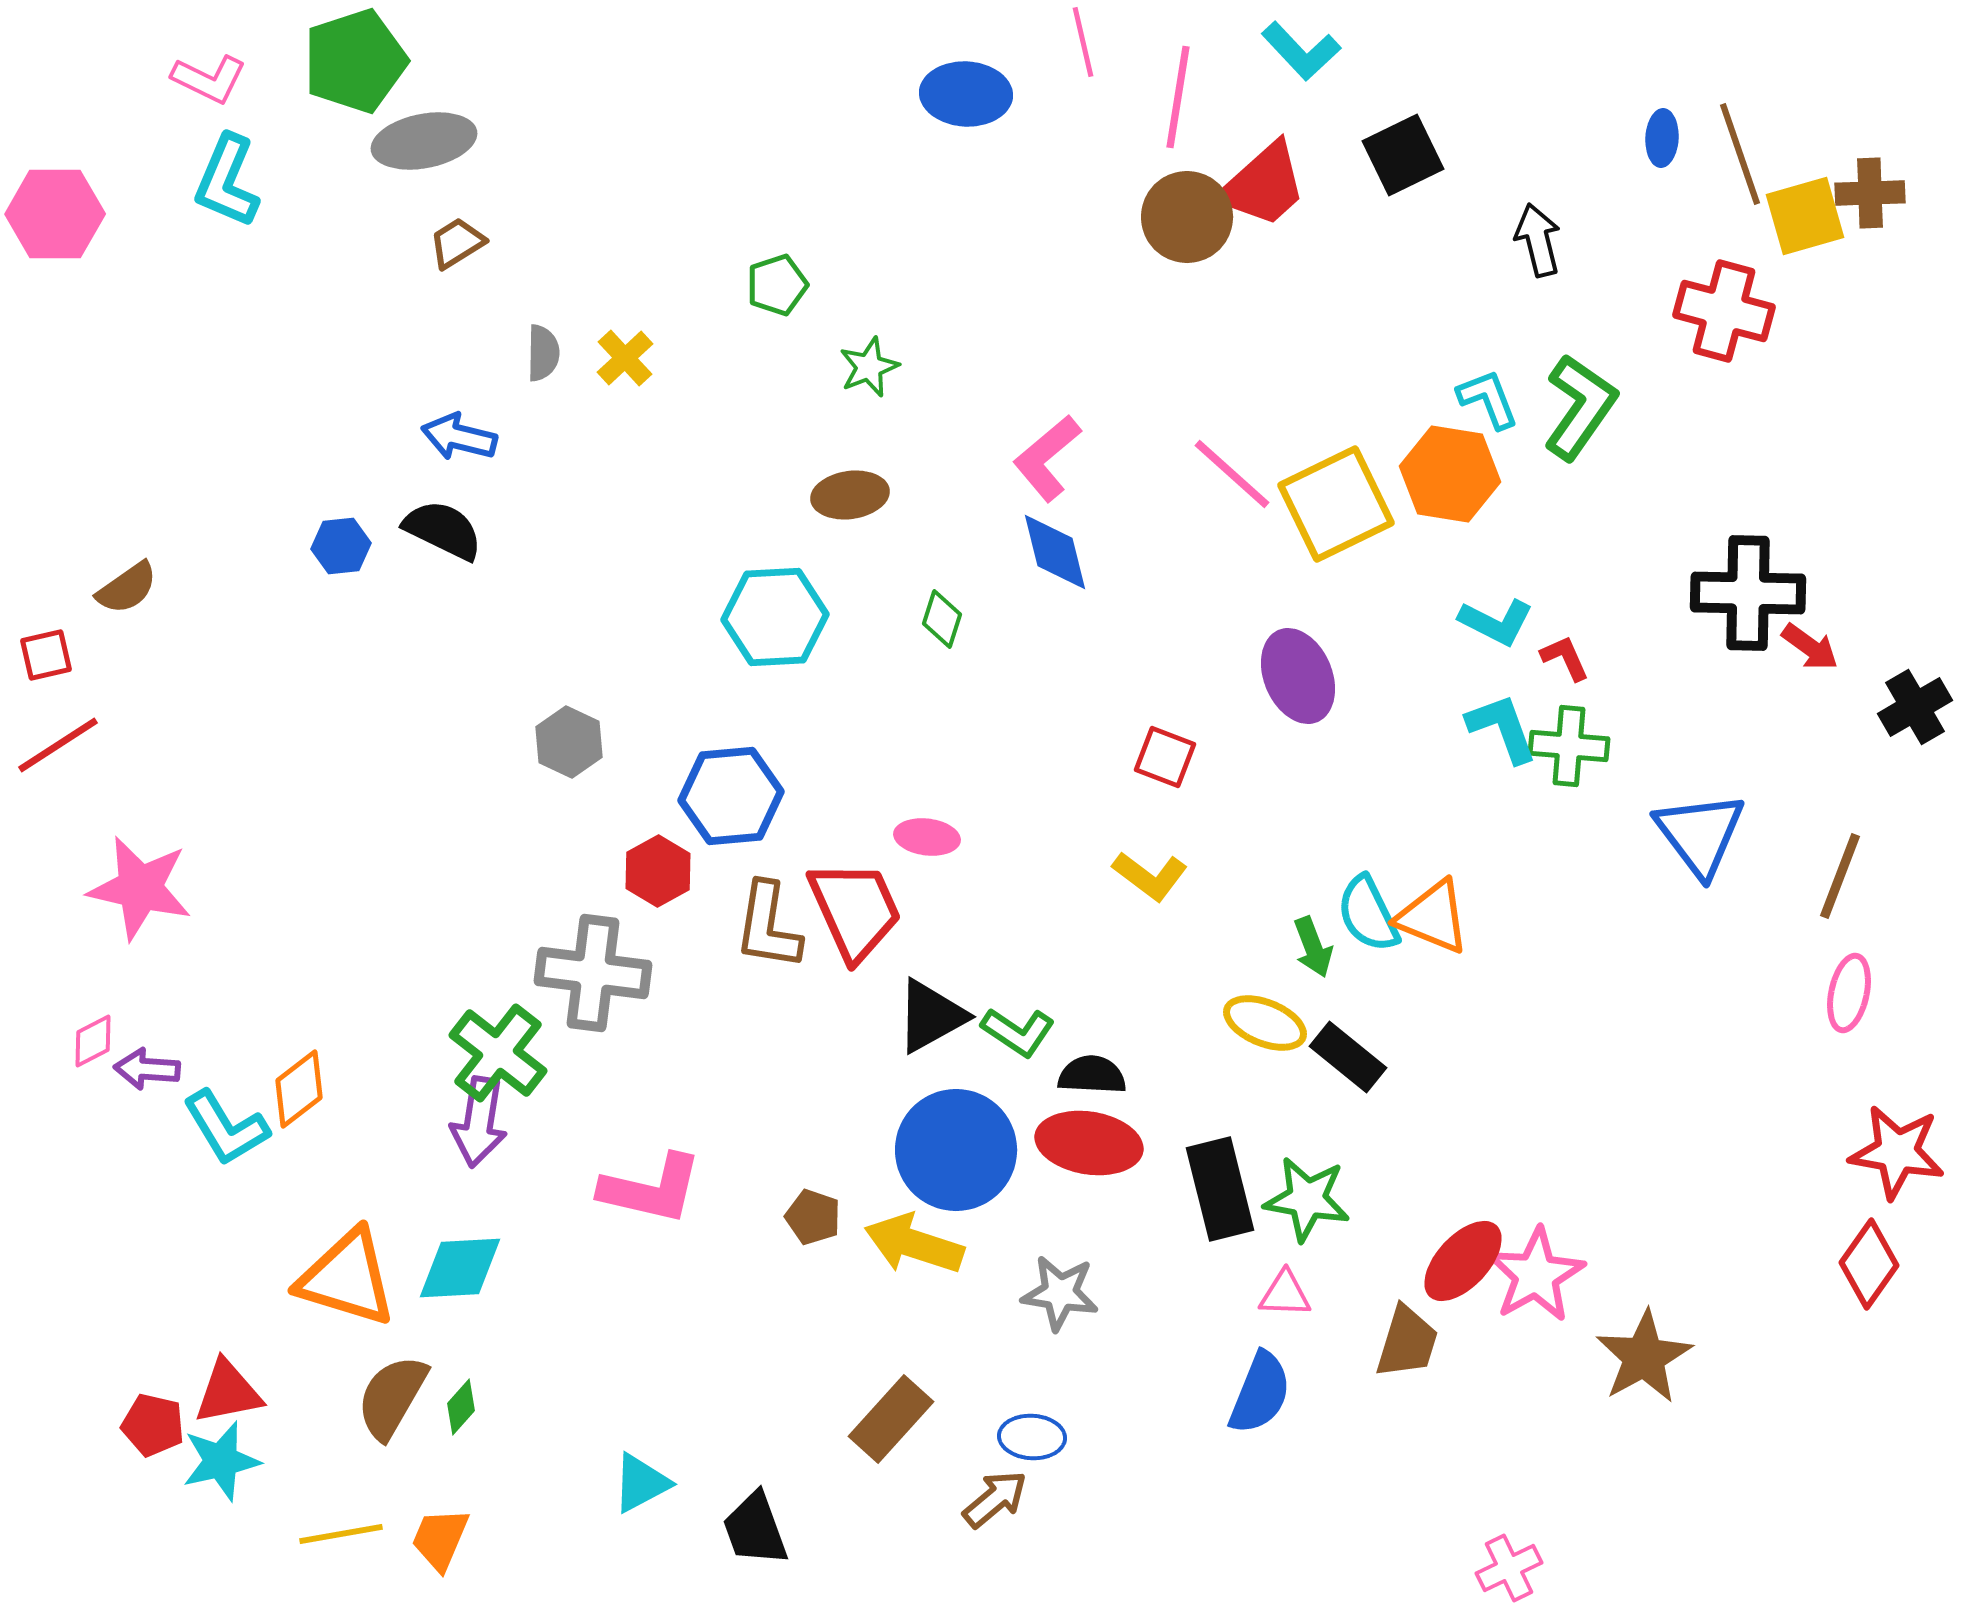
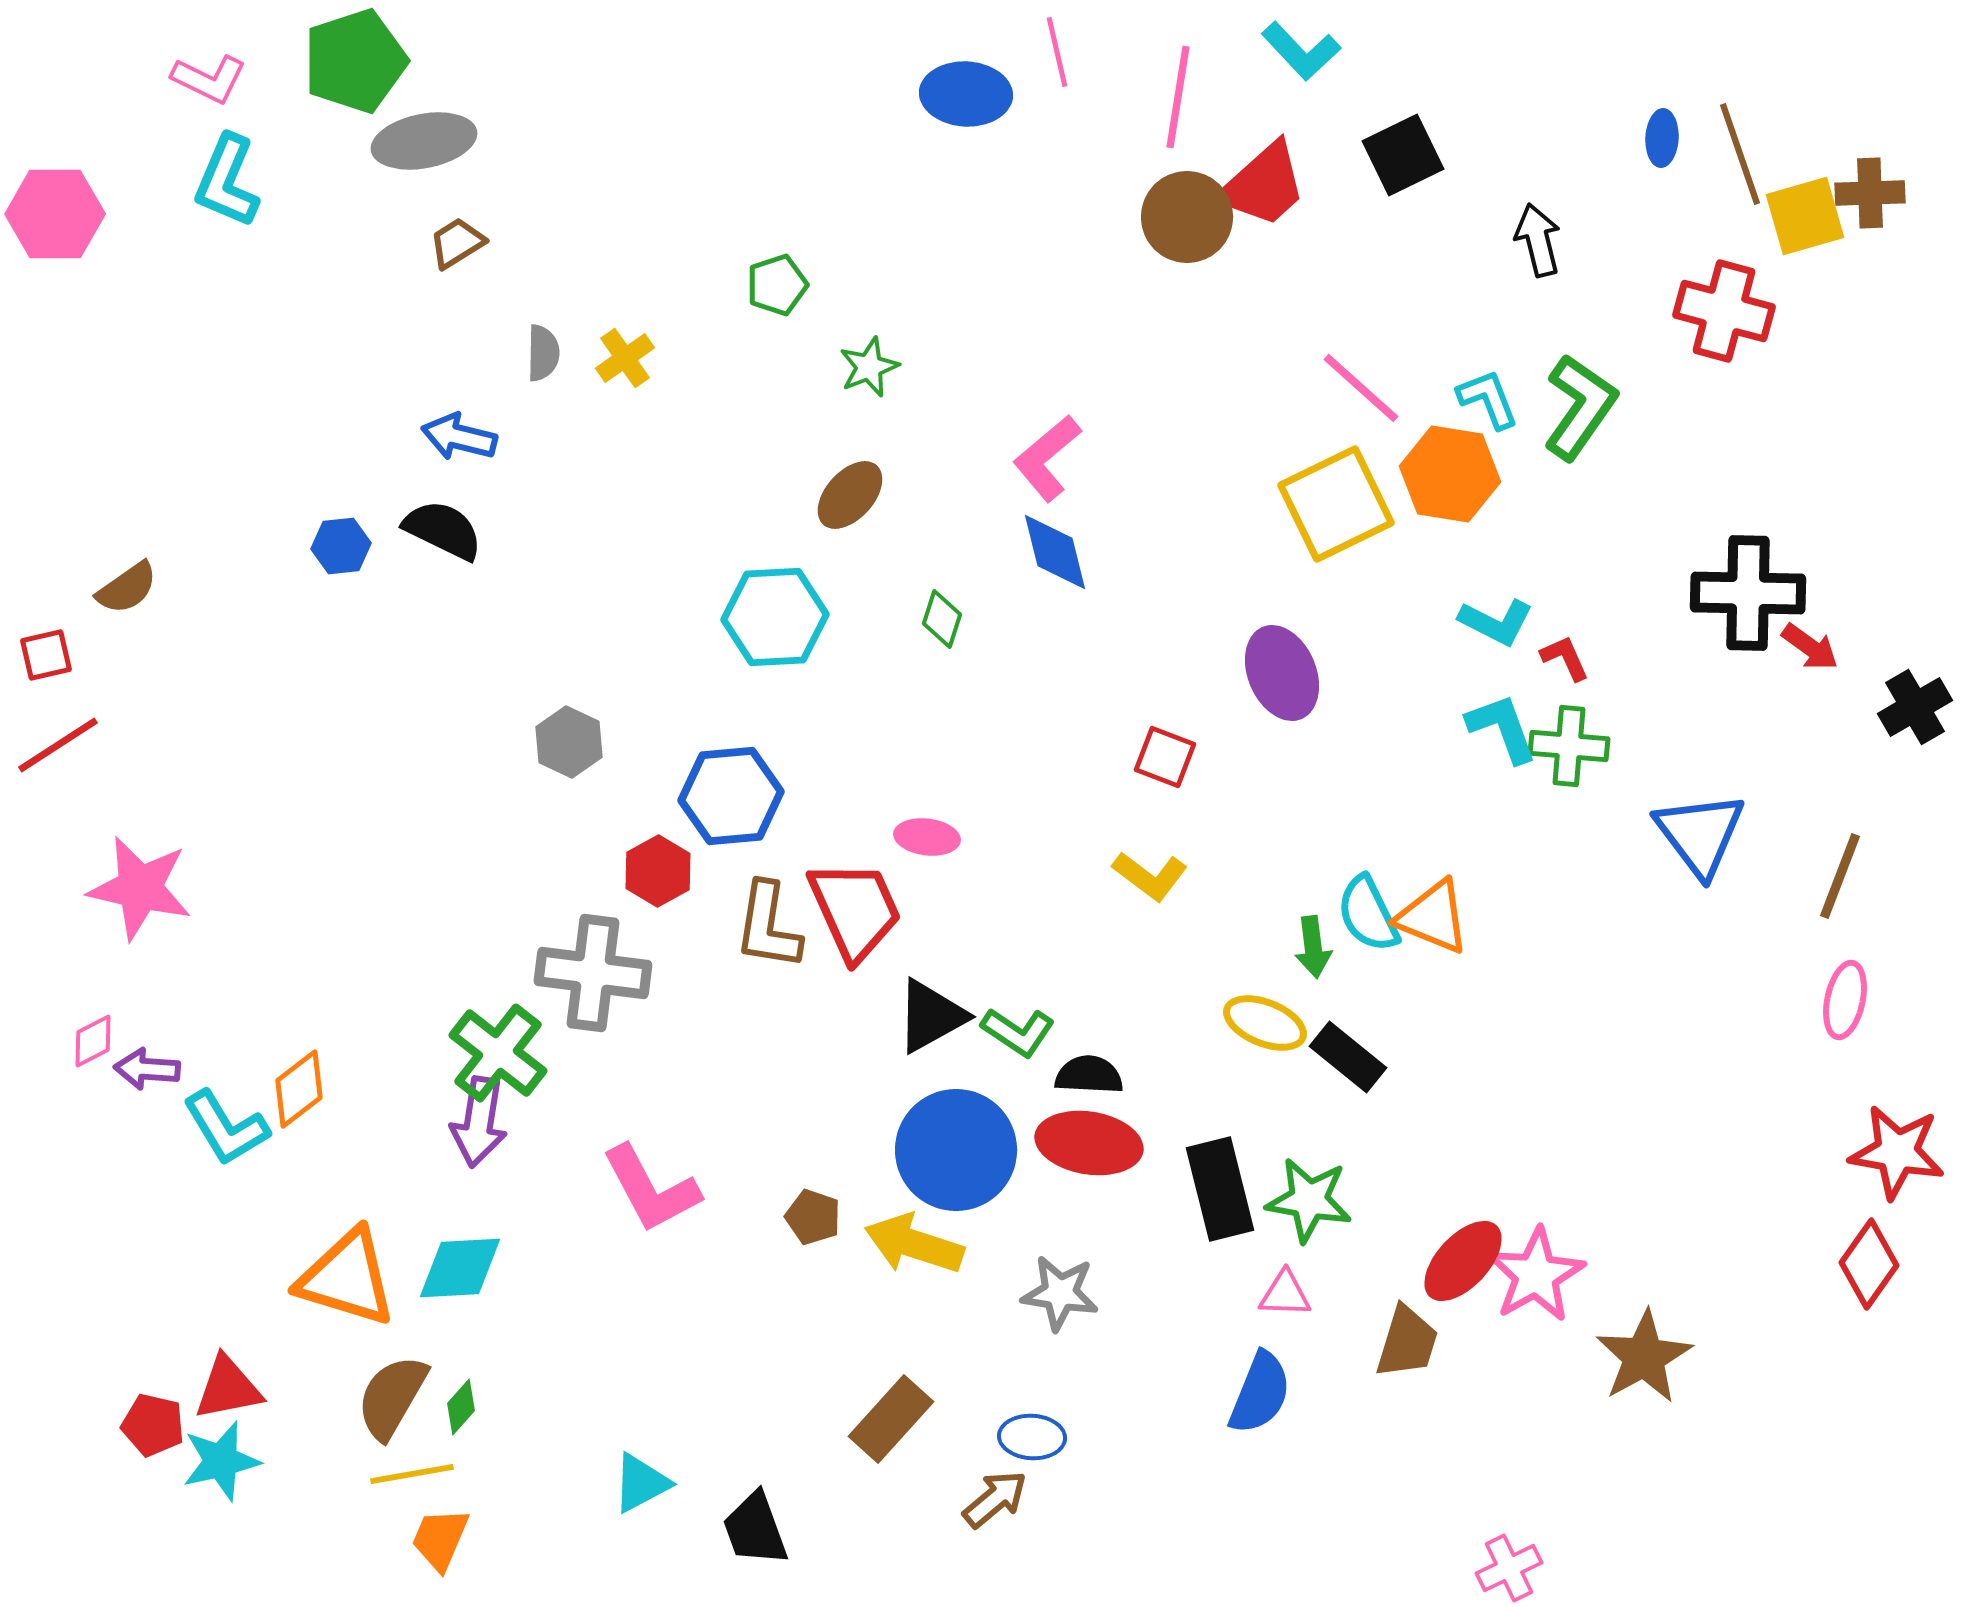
pink line at (1083, 42): moved 26 px left, 10 px down
yellow cross at (625, 358): rotated 8 degrees clockwise
pink line at (1232, 474): moved 129 px right, 86 px up
brown ellipse at (850, 495): rotated 40 degrees counterclockwise
purple ellipse at (1298, 676): moved 16 px left, 3 px up
green arrow at (1313, 947): rotated 14 degrees clockwise
pink ellipse at (1849, 993): moved 4 px left, 7 px down
black semicircle at (1092, 1075): moved 3 px left
pink L-shape at (651, 1189): rotated 49 degrees clockwise
green star at (1307, 1199): moved 2 px right, 1 px down
red triangle at (228, 1392): moved 4 px up
yellow line at (341, 1534): moved 71 px right, 60 px up
